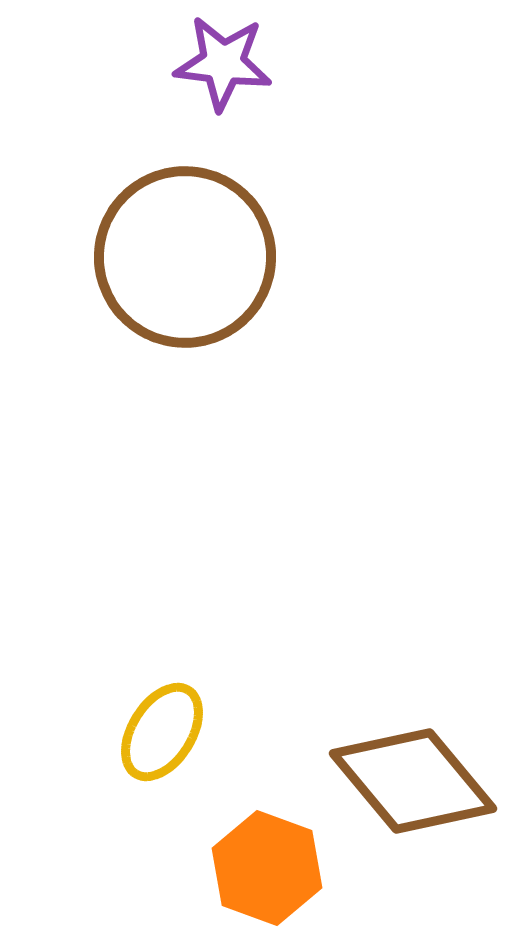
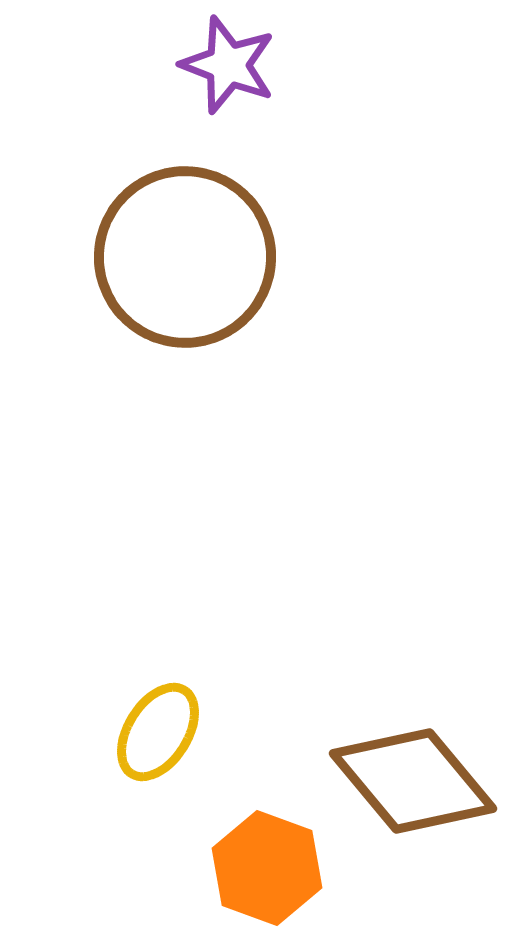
purple star: moved 5 px right, 2 px down; rotated 14 degrees clockwise
yellow ellipse: moved 4 px left
